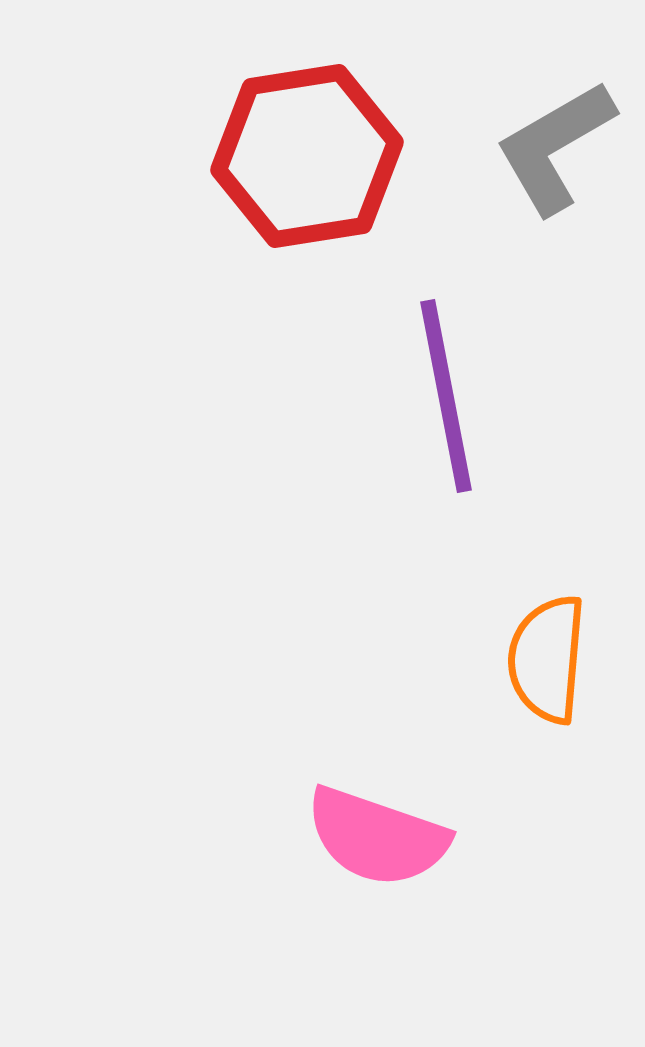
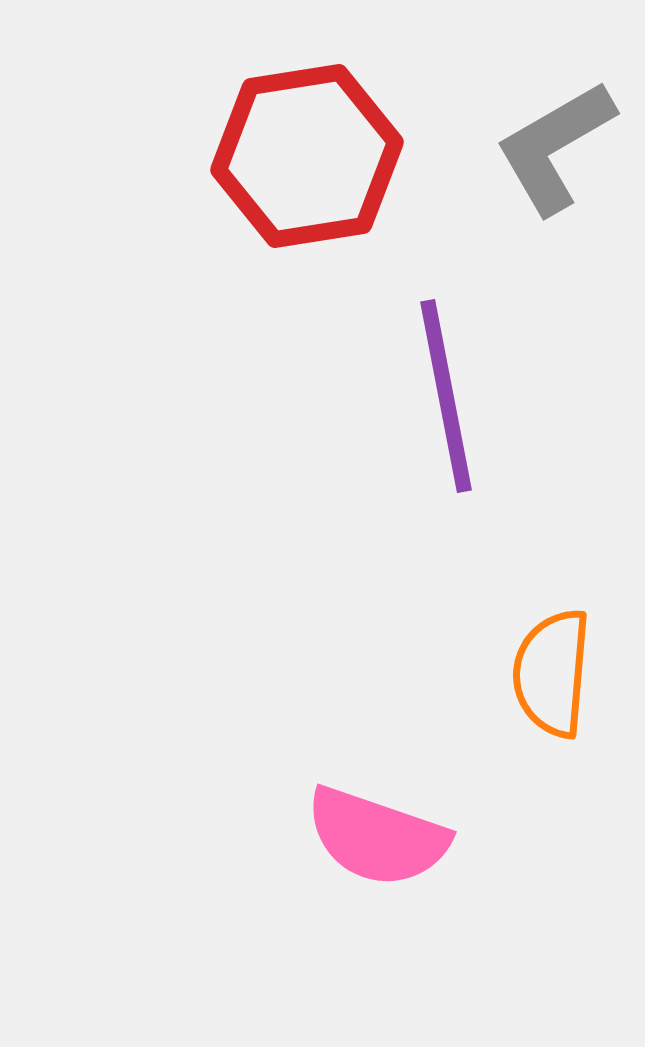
orange semicircle: moved 5 px right, 14 px down
